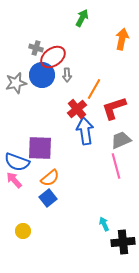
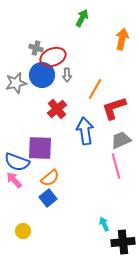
red ellipse: rotated 15 degrees clockwise
orange line: moved 1 px right
red cross: moved 20 px left
